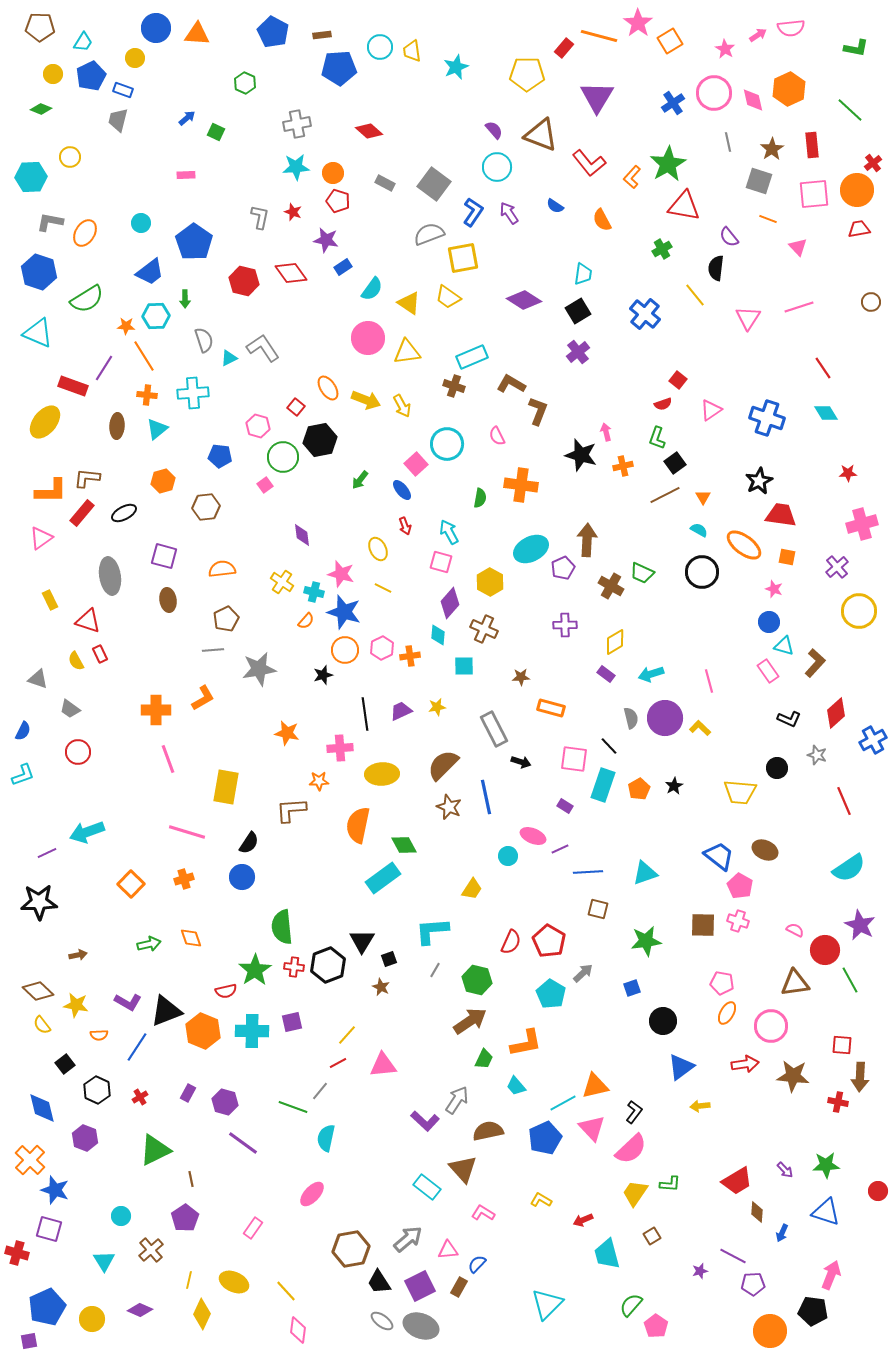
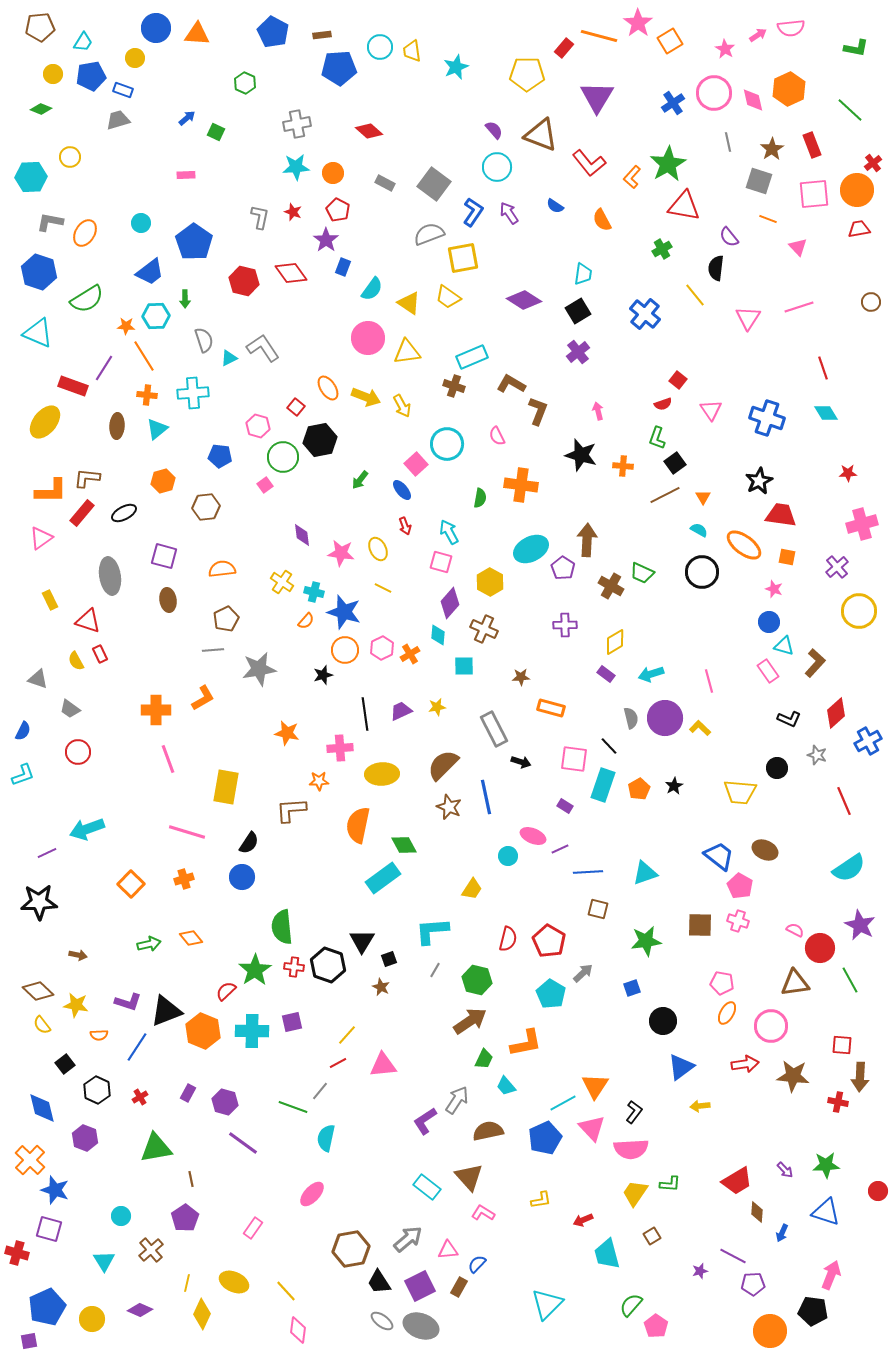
brown pentagon at (40, 27): rotated 8 degrees counterclockwise
blue pentagon at (91, 76): rotated 16 degrees clockwise
gray trapezoid at (118, 120): rotated 60 degrees clockwise
red rectangle at (812, 145): rotated 15 degrees counterclockwise
red pentagon at (338, 201): moved 9 px down; rotated 10 degrees clockwise
purple star at (326, 240): rotated 25 degrees clockwise
blue rectangle at (343, 267): rotated 36 degrees counterclockwise
red line at (823, 368): rotated 15 degrees clockwise
yellow arrow at (366, 400): moved 3 px up
pink triangle at (711, 410): rotated 30 degrees counterclockwise
pink arrow at (606, 432): moved 8 px left, 21 px up
orange cross at (623, 466): rotated 18 degrees clockwise
purple pentagon at (563, 568): rotated 15 degrees counterclockwise
pink star at (341, 574): moved 21 px up; rotated 8 degrees counterclockwise
orange cross at (410, 656): moved 2 px up; rotated 24 degrees counterclockwise
blue cross at (873, 740): moved 5 px left, 1 px down
cyan arrow at (87, 832): moved 3 px up
brown square at (703, 925): moved 3 px left
orange diamond at (191, 938): rotated 20 degrees counterclockwise
red semicircle at (511, 942): moved 3 px left, 3 px up; rotated 10 degrees counterclockwise
red circle at (825, 950): moved 5 px left, 2 px up
brown arrow at (78, 955): rotated 24 degrees clockwise
black hexagon at (328, 965): rotated 20 degrees counterclockwise
red semicircle at (226, 991): rotated 150 degrees clockwise
purple L-shape at (128, 1002): rotated 12 degrees counterclockwise
cyan trapezoid at (516, 1086): moved 10 px left
orange triangle at (595, 1086): rotated 44 degrees counterclockwise
purple L-shape at (425, 1121): rotated 104 degrees clockwise
pink semicircle at (631, 1149): rotated 40 degrees clockwise
green triangle at (155, 1150): moved 1 px right, 2 px up; rotated 16 degrees clockwise
brown triangle at (463, 1169): moved 6 px right, 8 px down
yellow L-shape at (541, 1200): rotated 140 degrees clockwise
yellow line at (189, 1280): moved 2 px left, 3 px down
